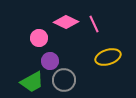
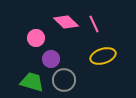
pink diamond: rotated 20 degrees clockwise
pink circle: moved 3 px left
yellow ellipse: moved 5 px left, 1 px up
purple circle: moved 1 px right, 2 px up
green trapezoid: rotated 135 degrees counterclockwise
